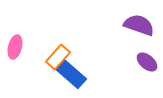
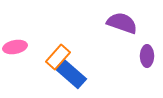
purple semicircle: moved 17 px left, 2 px up
pink ellipse: rotated 65 degrees clockwise
purple ellipse: moved 6 px up; rotated 50 degrees clockwise
